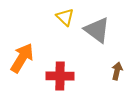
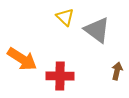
orange arrow: moved 1 px down; rotated 92 degrees clockwise
